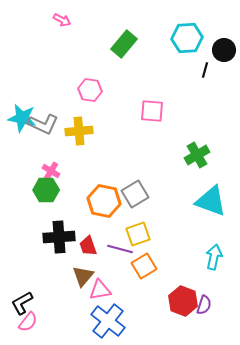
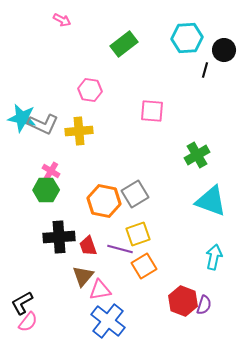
green rectangle: rotated 12 degrees clockwise
